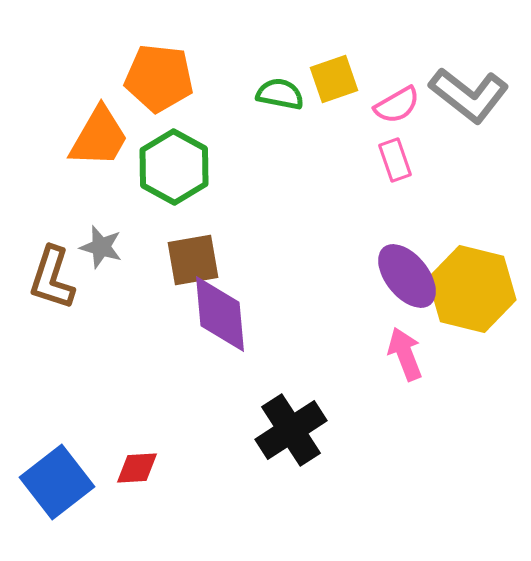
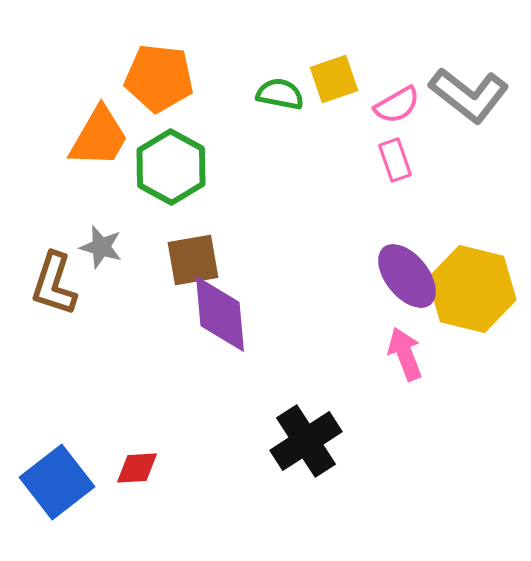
green hexagon: moved 3 px left
brown L-shape: moved 2 px right, 6 px down
black cross: moved 15 px right, 11 px down
